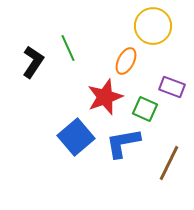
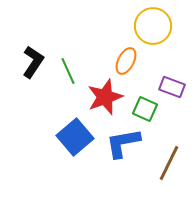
green line: moved 23 px down
blue square: moved 1 px left
